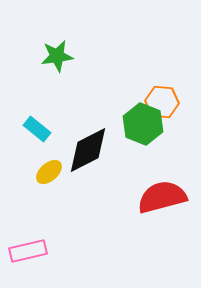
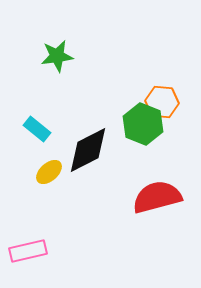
red semicircle: moved 5 px left
